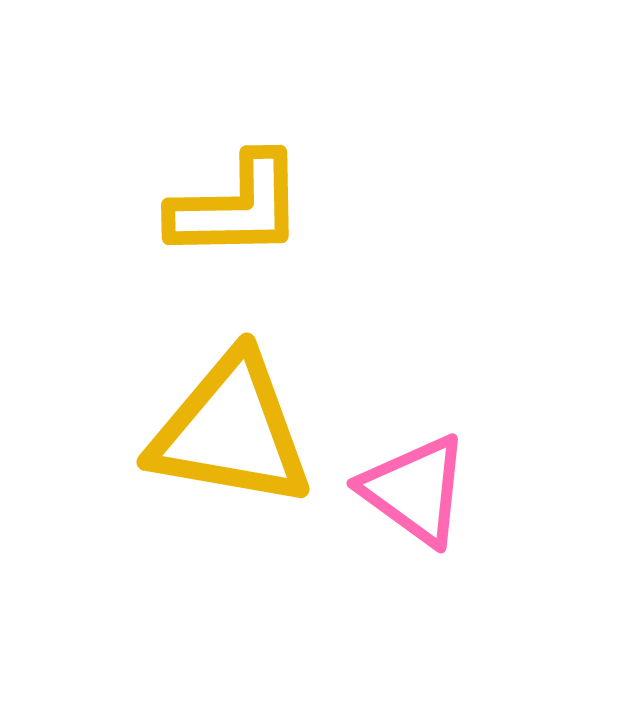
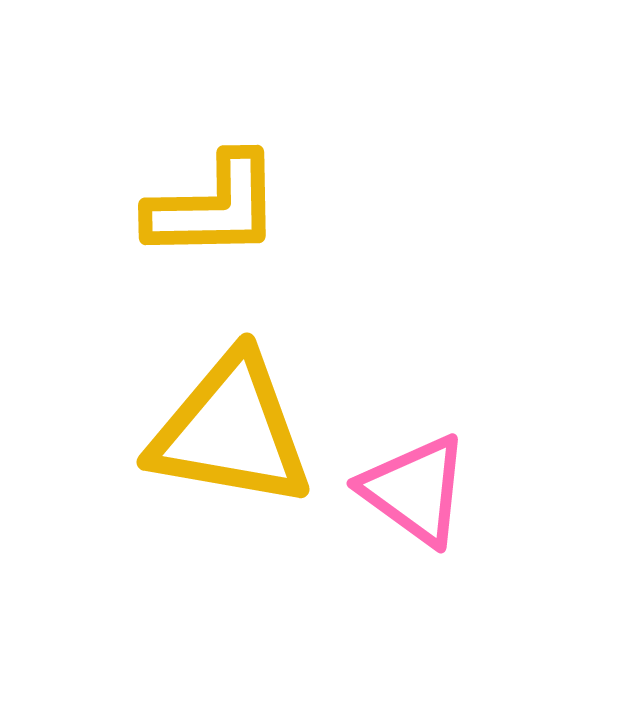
yellow L-shape: moved 23 px left
